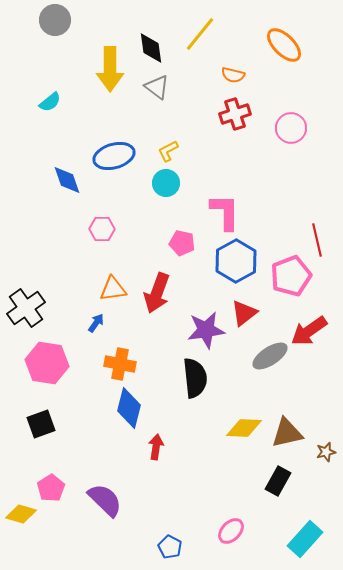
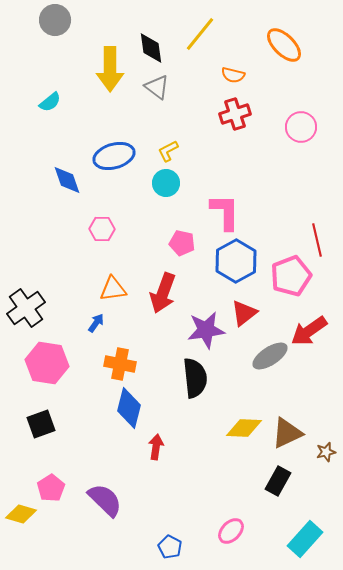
pink circle at (291, 128): moved 10 px right, 1 px up
red arrow at (157, 293): moved 6 px right
brown triangle at (287, 433): rotated 12 degrees counterclockwise
